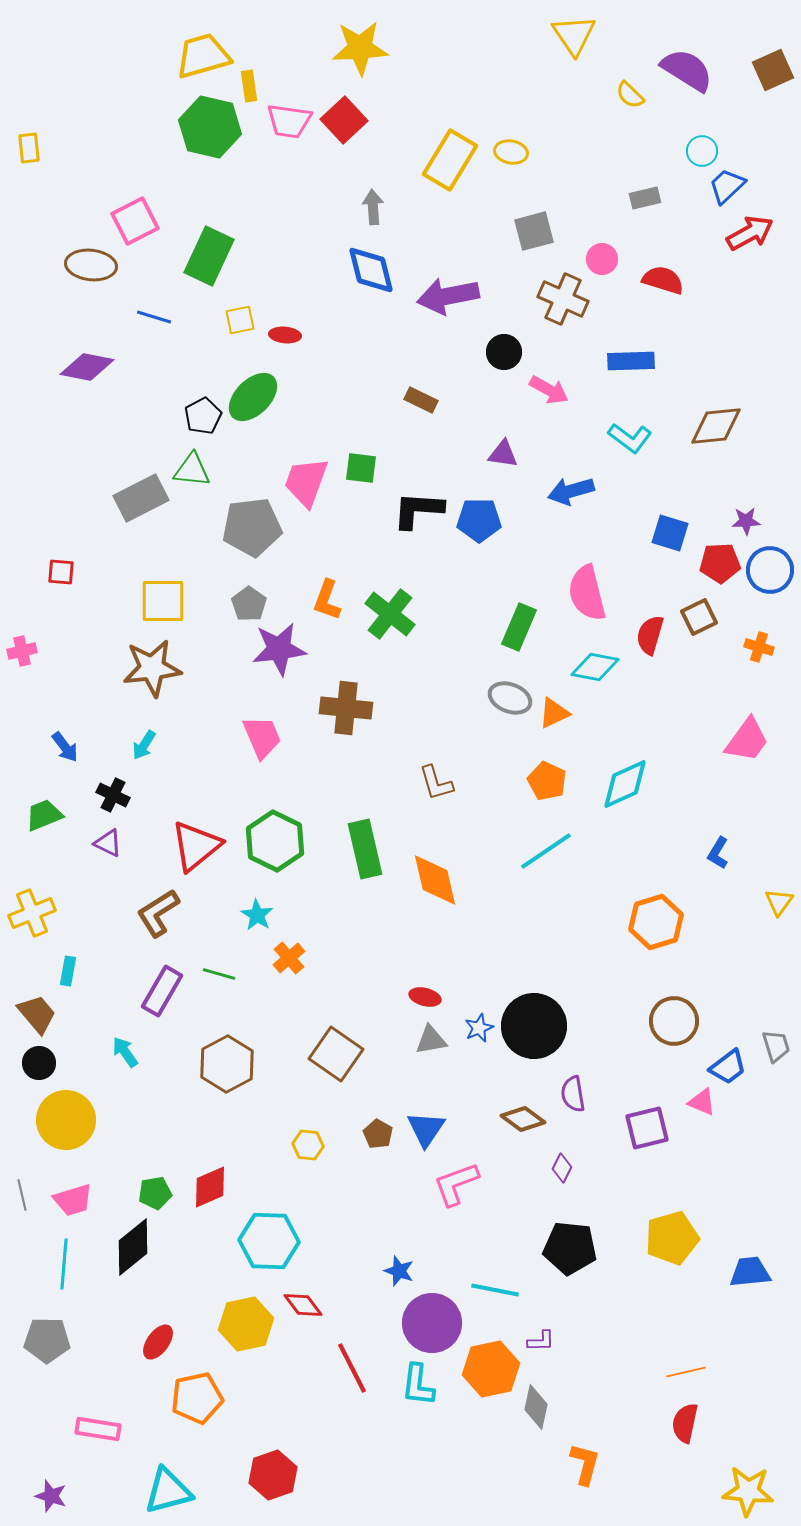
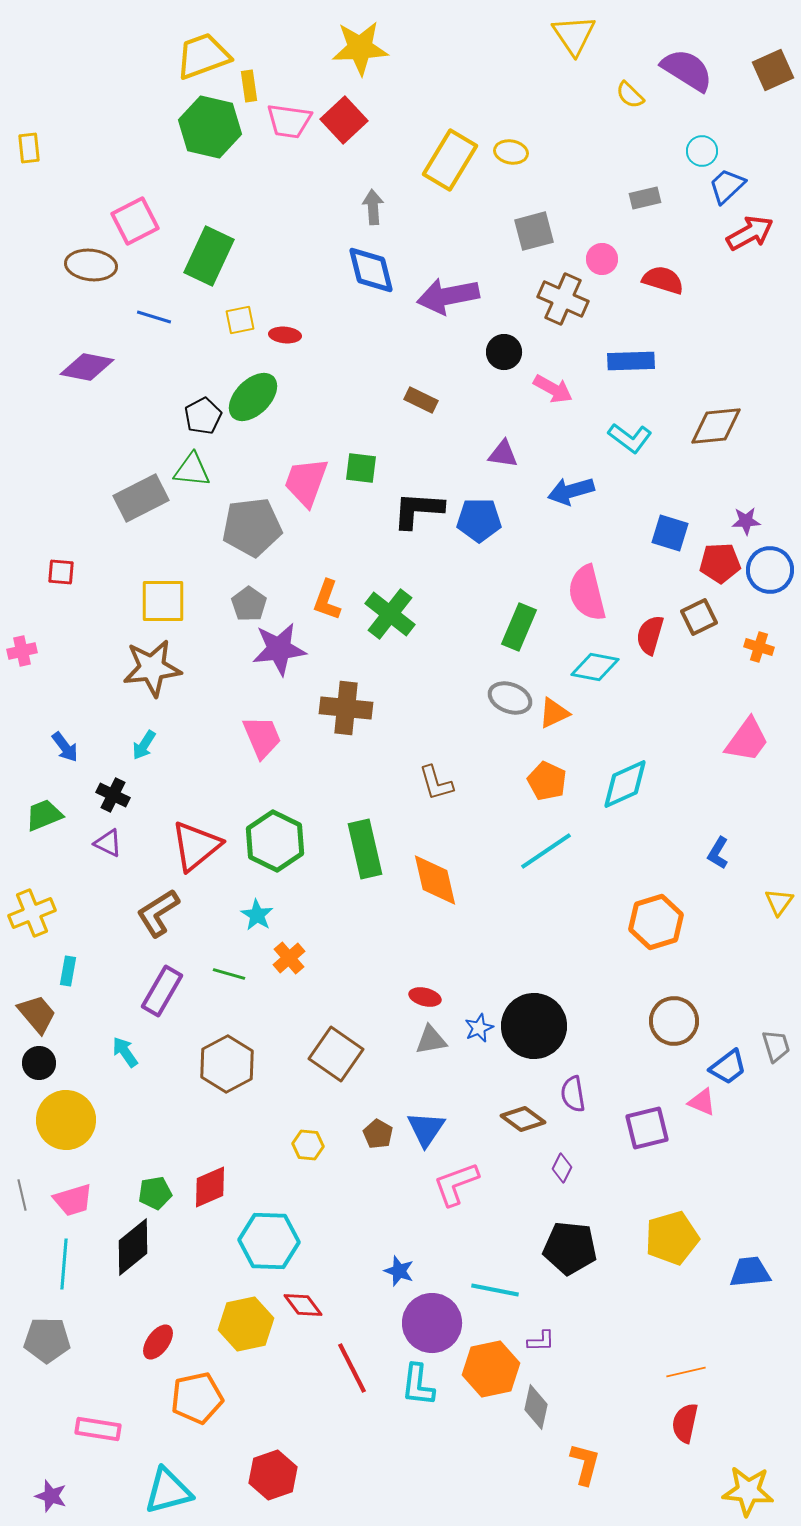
yellow trapezoid at (203, 56): rotated 4 degrees counterclockwise
pink arrow at (549, 390): moved 4 px right, 1 px up
green line at (219, 974): moved 10 px right
